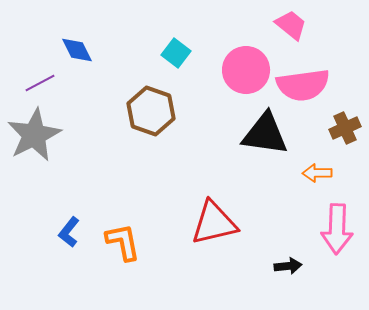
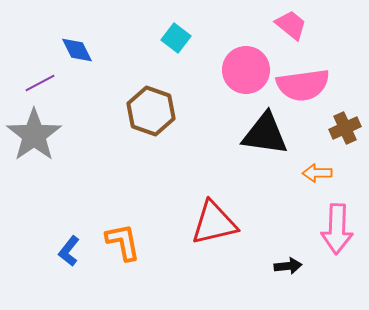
cyan square: moved 15 px up
gray star: rotated 8 degrees counterclockwise
blue L-shape: moved 19 px down
